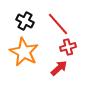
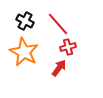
red arrow: rotated 12 degrees counterclockwise
